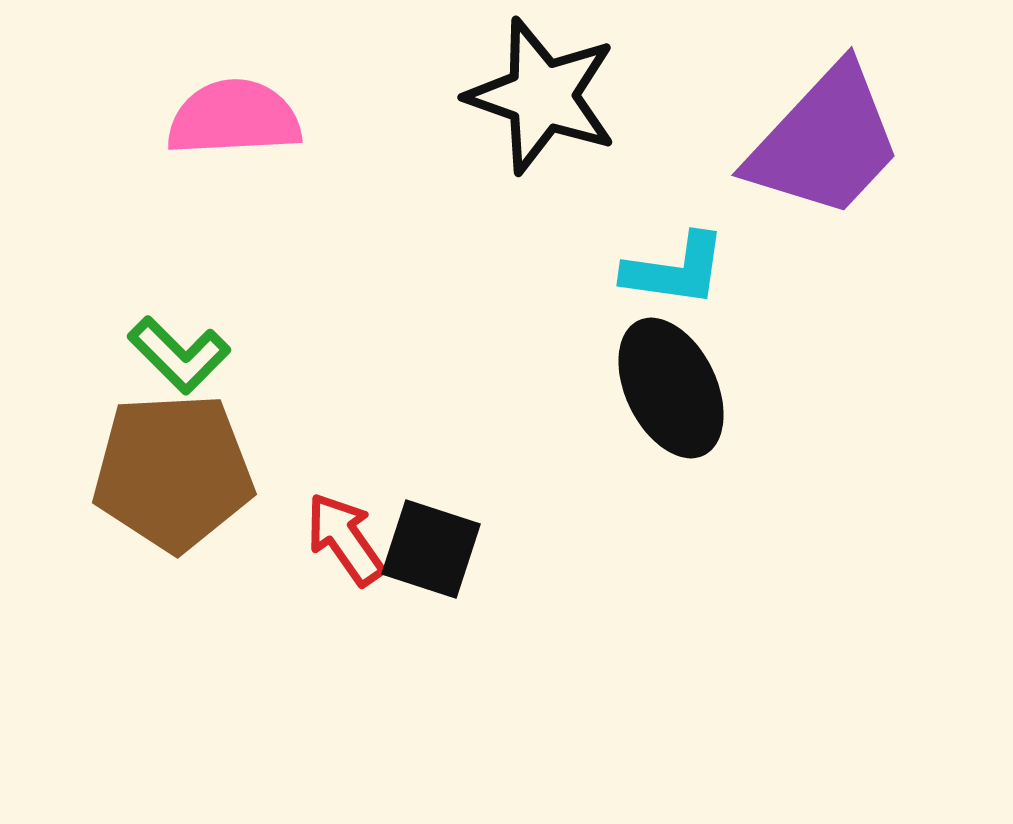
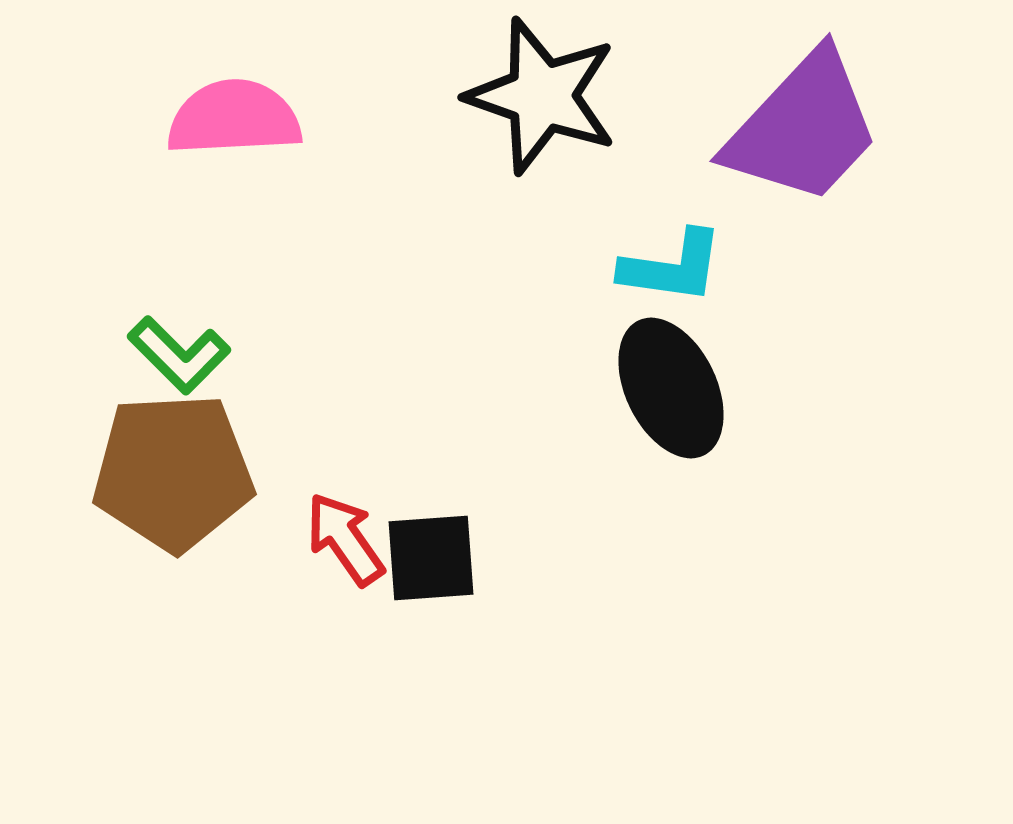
purple trapezoid: moved 22 px left, 14 px up
cyan L-shape: moved 3 px left, 3 px up
black square: moved 9 px down; rotated 22 degrees counterclockwise
